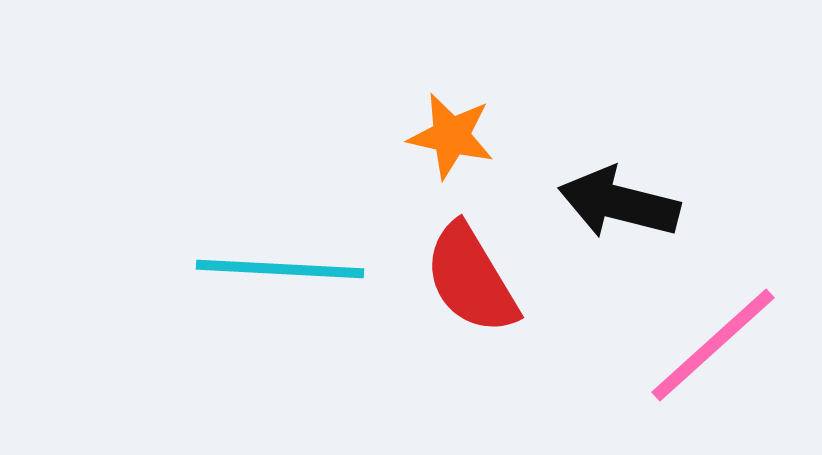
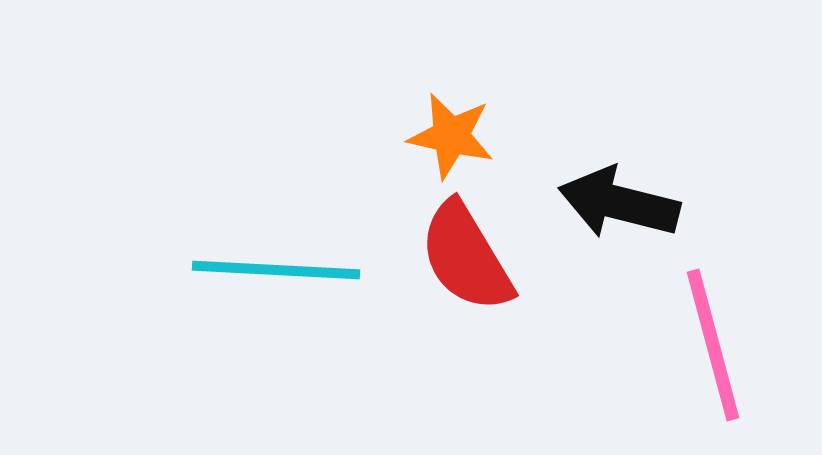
cyan line: moved 4 px left, 1 px down
red semicircle: moved 5 px left, 22 px up
pink line: rotated 63 degrees counterclockwise
